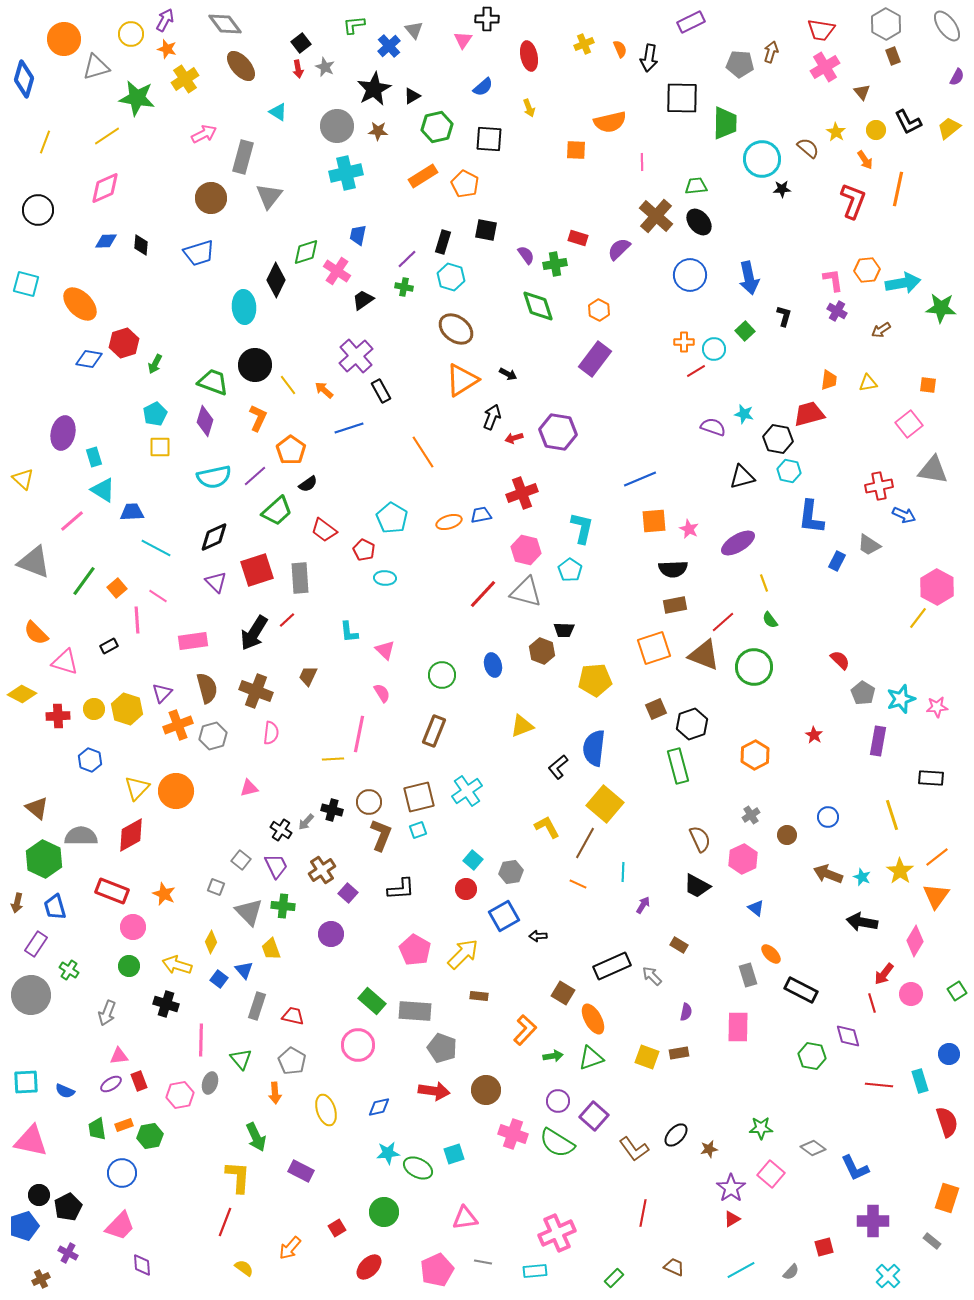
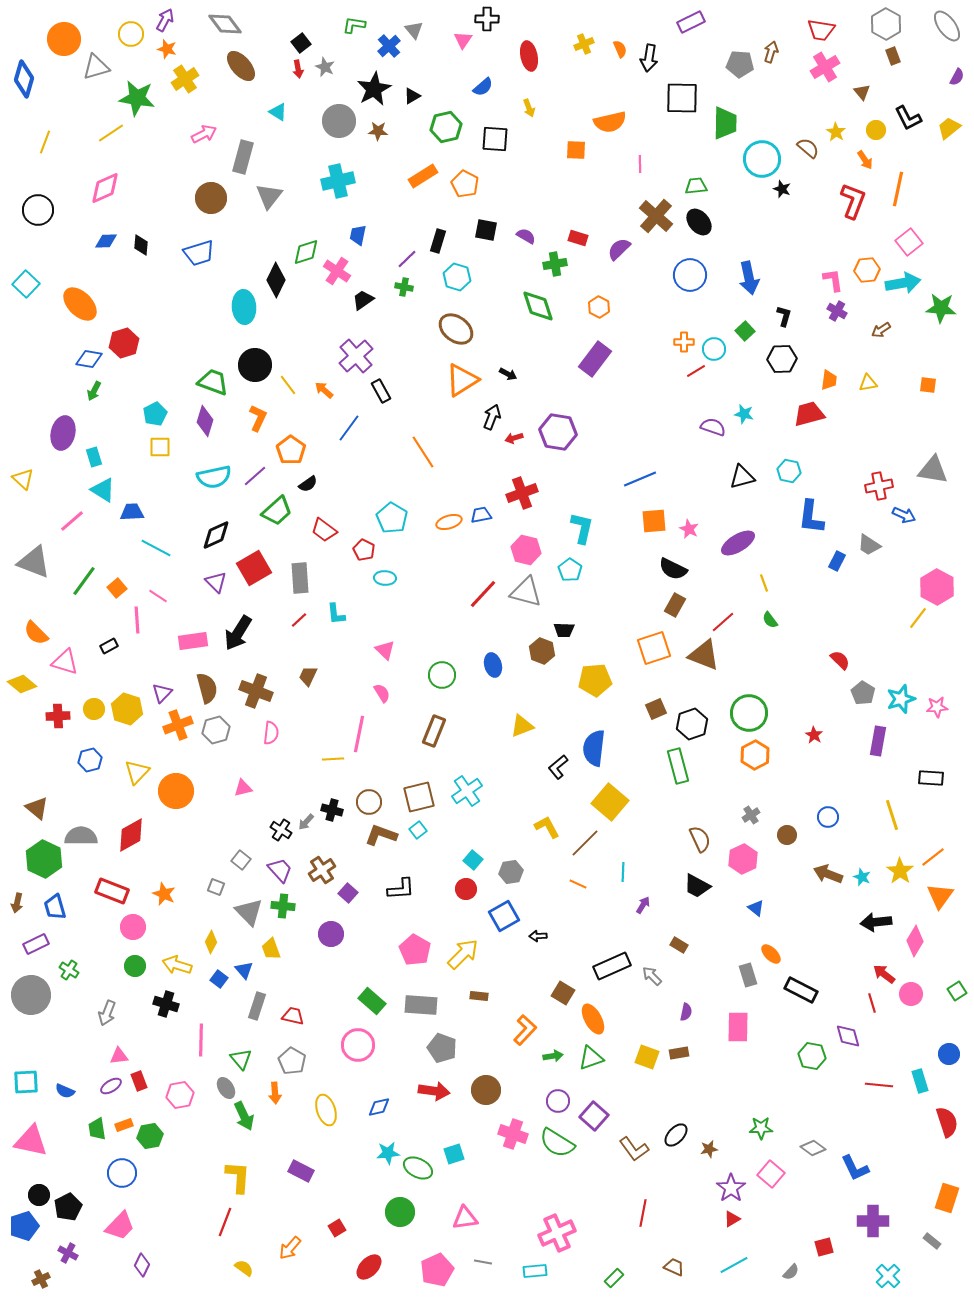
green L-shape at (354, 25): rotated 15 degrees clockwise
black L-shape at (908, 122): moved 4 px up
gray circle at (337, 126): moved 2 px right, 5 px up
green hexagon at (437, 127): moved 9 px right
yellow line at (107, 136): moved 4 px right, 3 px up
black square at (489, 139): moved 6 px right
pink line at (642, 162): moved 2 px left, 2 px down
cyan cross at (346, 173): moved 8 px left, 8 px down
black star at (782, 189): rotated 24 degrees clockwise
black rectangle at (443, 242): moved 5 px left, 1 px up
purple semicircle at (526, 255): moved 19 px up; rotated 24 degrees counterclockwise
cyan hexagon at (451, 277): moved 6 px right
cyan square at (26, 284): rotated 28 degrees clockwise
orange hexagon at (599, 310): moved 3 px up
green arrow at (155, 364): moved 61 px left, 27 px down
pink square at (909, 424): moved 182 px up
blue line at (349, 428): rotated 36 degrees counterclockwise
black hexagon at (778, 439): moved 4 px right, 80 px up; rotated 12 degrees counterclockwise
black diamond at (214, 537): moved 2 px right, 2 px up
black semicircle at (673, 569): rotated 28 degrees clockwise
red square at (257, 570): moved 3 px left, 2 px up; rotated 12 degrees counterclockwise
brown rectangle at (675, 605): rotated 50 degrees counterclockwise
red line at (287, 620): moved 12 px right
cyan L-shape at (349, 632): moved 13 px left, 18 px up
black arrow at (254, 633): moved 16 px left
green circle at (754, 667): moved 5 px left, 46 px down
yellow diamond at (22, 694): moved 10 px up; rotated 12 degrees clockwise
gray hexagon at (213, 736): moved 3 px right, 6 px up
blue hexagon at (90, 760): rotated 25 degrees clockwise
yellow triangle at (137, 788): moved 16 px up
pink triangle at (249, 788): moved 6 px left
yellow square at (605, 804): moved 5 px right, 2 px up
cyan square at (418, 830): rotated 18 degrees counterclockwise
brown L-shape at (381, 835): rotated 92 degrees counterclockwise
brown line at (585, 843): rotated 16 degrees clockwise
orange line at (937, 857): moved 4 px left
purple trapezoid at (276, 866): moved 4 px right, 4 px down; rotated 16 degrees counterclockwise
orange triangle at (936, 896): moved 4 px right
black arrow at (862, 922): moved 14 px right; rotated 16 degrees counterclockwise
purple rectangle at (36, 944): rotated 30 degrees clockwise
green circle at (129, 966): moved 6 px right
red arrow at (884, 974): rotated 90 degrees clockwise
gray rectangle at (415, 1011): moved 6 px right, 6 px up
gray ellipse at (210, 1083): moved 16 px right, 5 px down; rotated 50 degrees counterclockwise
purple ellipse at (111, 1084): moved 2 px down
green arrow at (256, 1137): moved 12 px left, 21 px up
green circle at (384, 1212): moved 16 px right
purple diamond at (142, 1265): rotated 30 degrees clockwise
cyan line at (741, 1270): moved 7 px left, 5 px up
